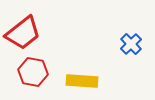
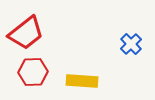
red trapezoid: moved 3 px right
red hexagon: rotated 12 degrees counterclockwise
